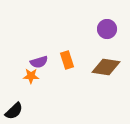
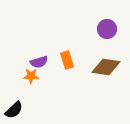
black semicircle: moved 1 px up
